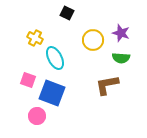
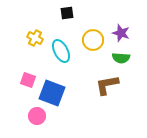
black square: rotated 32 degrees counterclockwise
cyan ellipse: moved 6 px right, 7 px up
